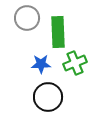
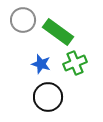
gray circle: moved 4 px left, 2 px down
green rectangle: rotated 52 degrees counterclockwise
blue star: rotated 18 degrees clockwise
